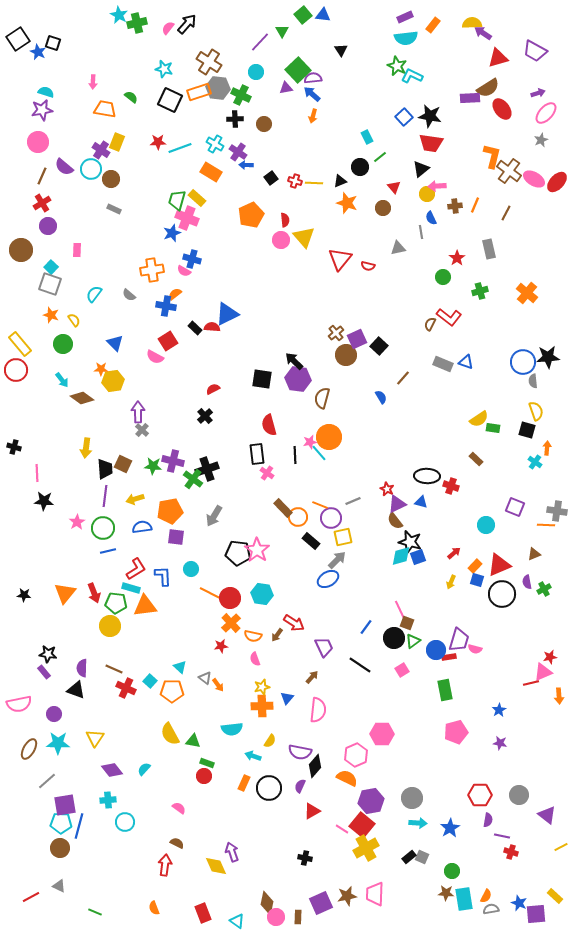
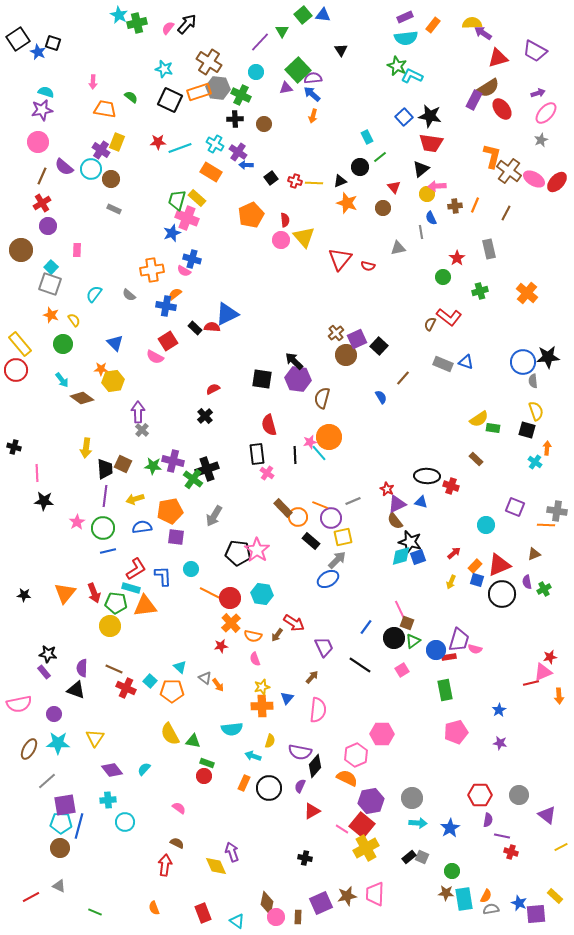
purple rectangle at (470, 98): moved 4 px right, 2 px down; rotated 60 degrees counterclockwise
yellow semicircle at (270, 741): rotated 16 degrees counterclockwise
